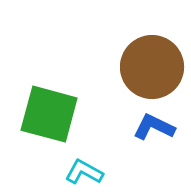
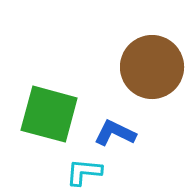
blue L-shape: moved 39 px left, 6 px down
cyan L-shape: rotated 24 degrees counterclockwise
